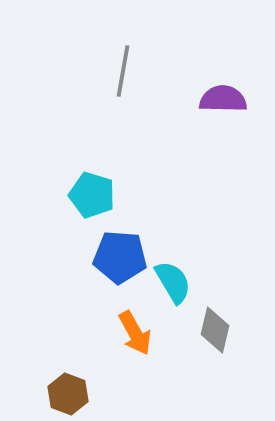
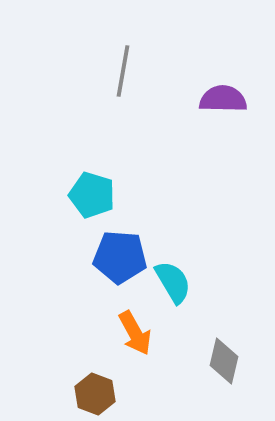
gray diamond: moved 9 px right, 31 px down
brown hexagon: moved 27 px right
